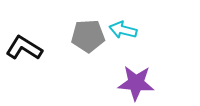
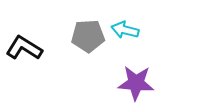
cyan arrow: moved 2 px right
